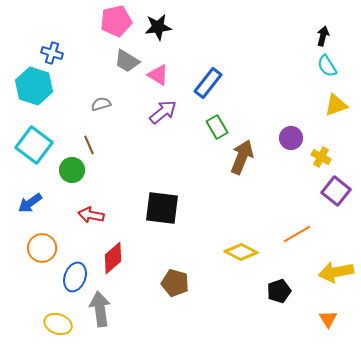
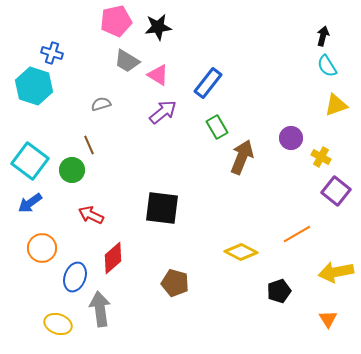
cyan square: moved 4 px left, 16 px down
red arrow: rotated 15 degrees clockwise
